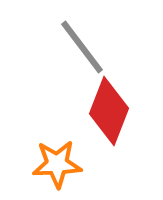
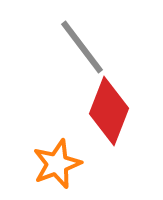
orange star: rotated 18 degrees counterclockwise
